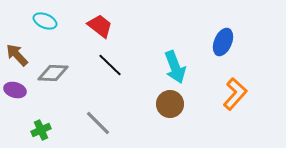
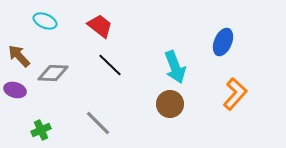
brown arrow: moved 2 px right, 1 px down
